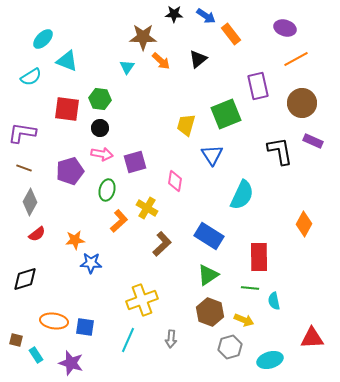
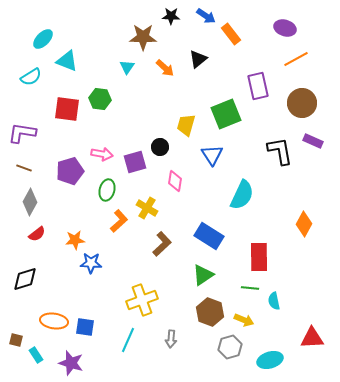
black star at (174, 14): moved 3 px left, 2 px down
orange arrow at (161, 61): moved 4 px right, 7 px down
black circle at (100, 128): moved 60 px right, 19 px down
green triangle at (208, 275): moved 5 px left
